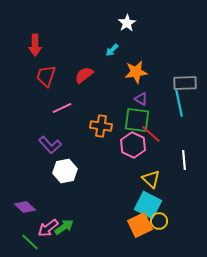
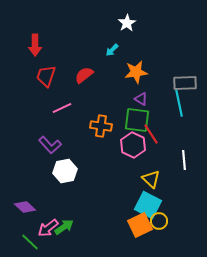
red line: rotated 15 degrees clockwise
